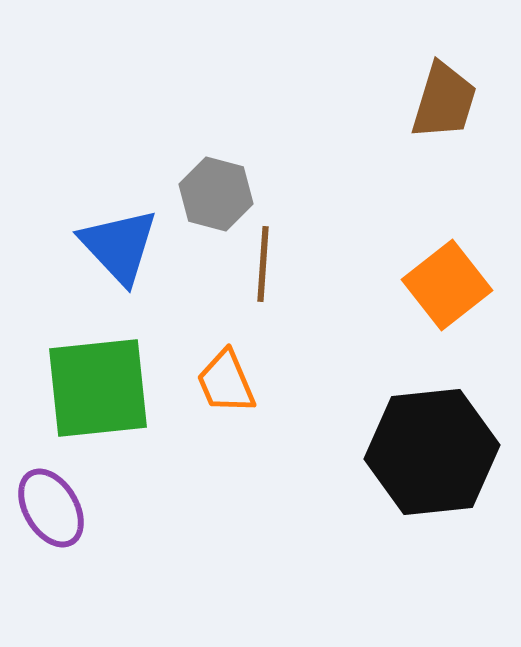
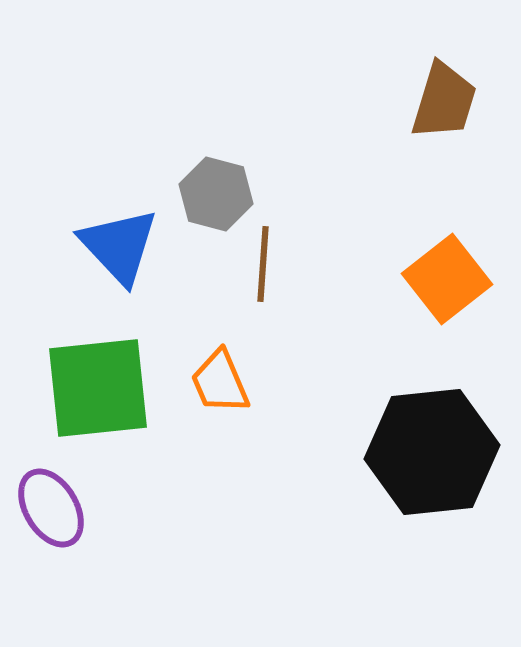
orange square: moved 6 px up
orange trapezoid: moved 6 px left
